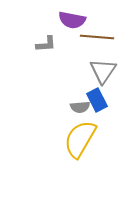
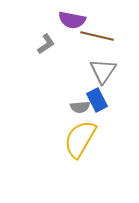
brown line: moved 1 px up; rotated 8 degrees clockwise
gray L-shape: rotated 30 degrees counterclockwise
